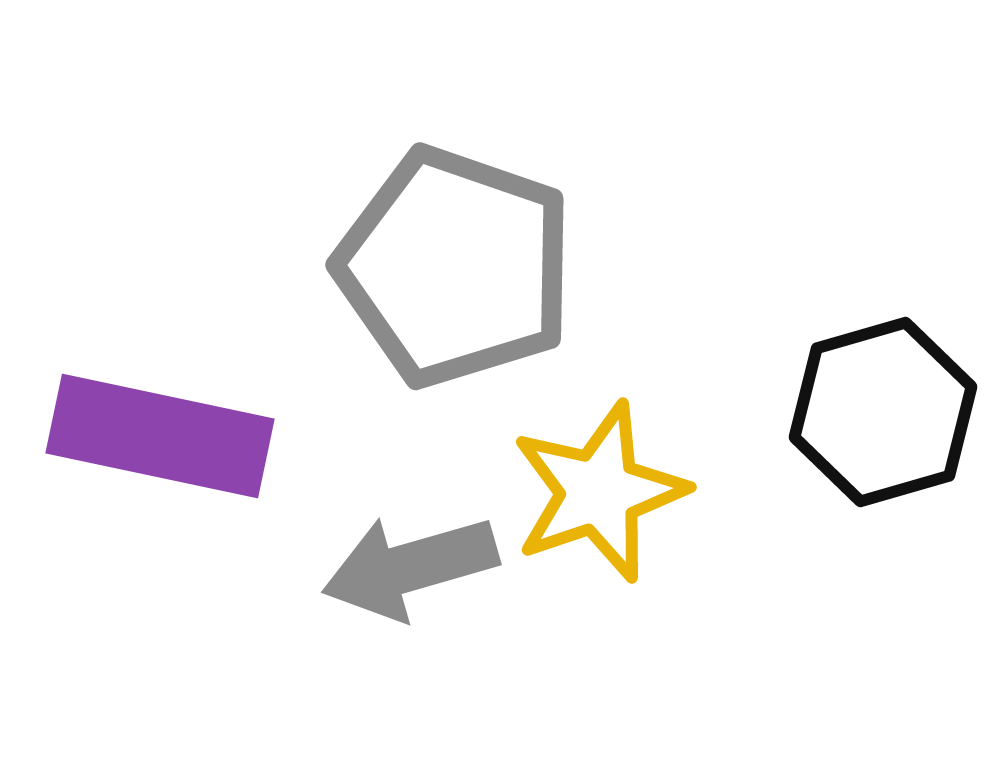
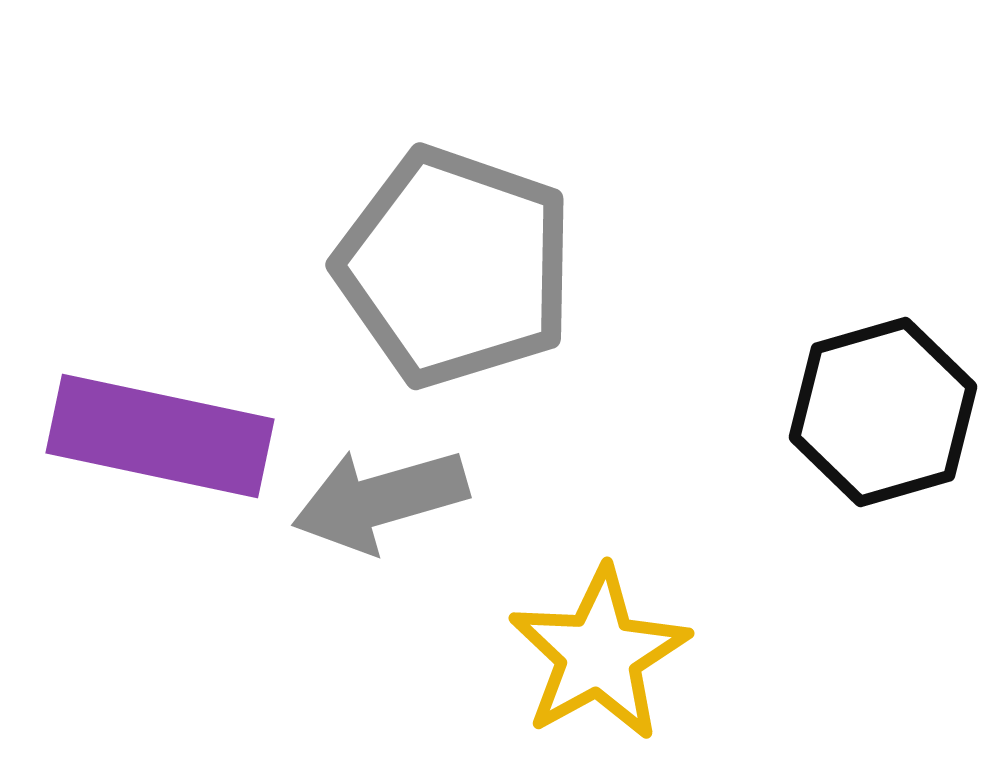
yellow star: moved 162 px down; rotated 10 degrees counterclockwise
gray arrow: moved 30 px left, 67 px up
